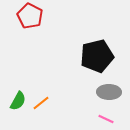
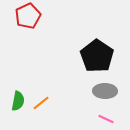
red pentagon: moved 2 px left; rotated 20 degrees clockwise
black pentagon: rotated 24 degrees counterclockwise
gray ellipse: moved 4 px left, 1 px up
green semicircle: rotated 18 degrees counterclockwise
